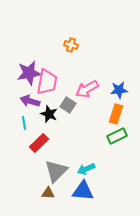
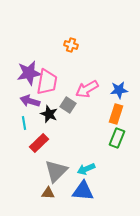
green rectangle: moved 2 px down; rotated 42 degrees counterclockwise
